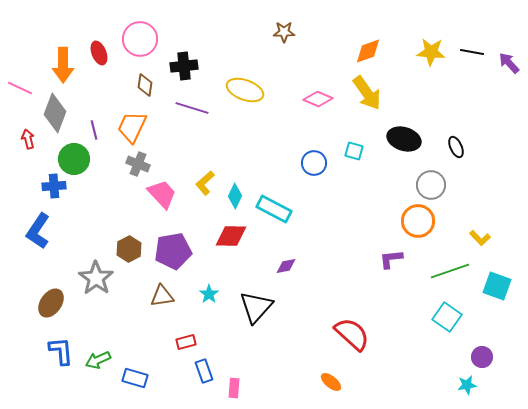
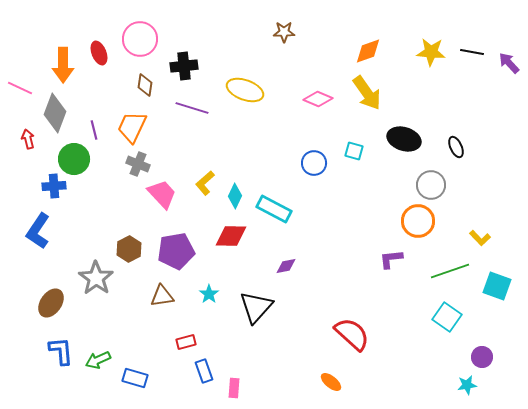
purple pentagon at (173, 251): moved 3 px right
